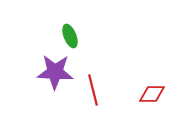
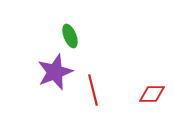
purple star: rotated 24 degrees counterclockwise
